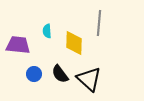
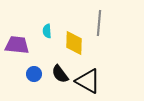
purple trapezoid: moved 1 px left
black triangle: moved 1 px left, 2 px down; rotated 12 degrees counterclockwise
